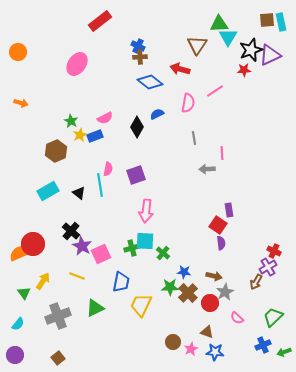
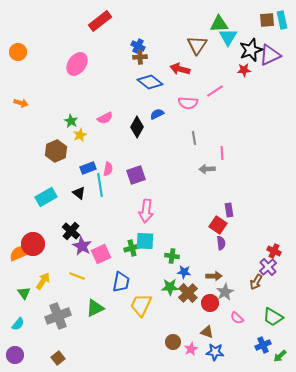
cyan rectangle at (281, 22): moved 1 px right, 2 px up
pink semicircle at (188, 103): rotated 84 degrees clockwise
blue rectangle at (95, 136): moved 7 px left, 32 px down
cyan rectangle at (48, 191): moved 2 px left, 6 px down
green cross at (163, 253): moved 9 px right, 3 px down; rotated 32 degrees counterclockwise
purple cross at (268, 267): rotated 12 degrees counterclockwise
brown arrow at (214, 276): rotated 14 degrees counterclockwise
green trapezoid at (273, 317): rotated 105 degrees counterclockwise
green arrow at (284, 352): moved 4 px left, 4 px down; rotated 24 degrees counterclockwise
